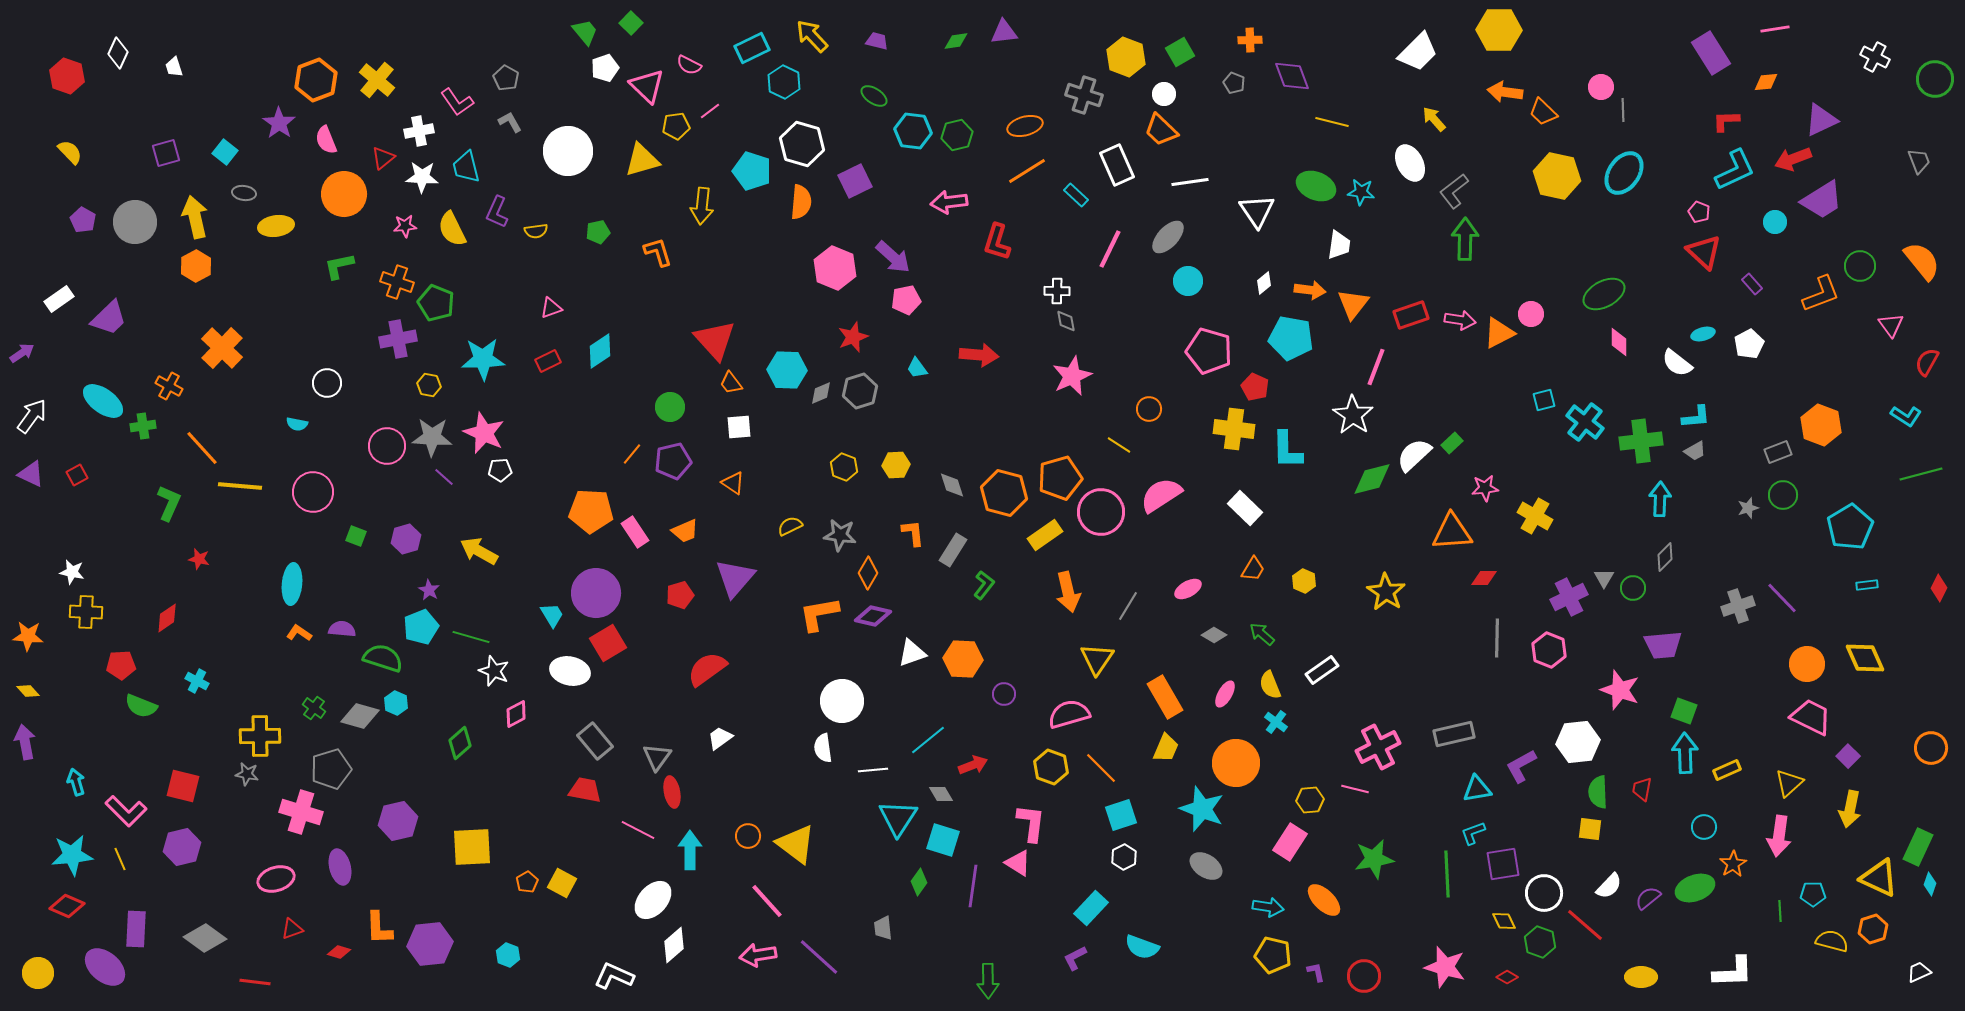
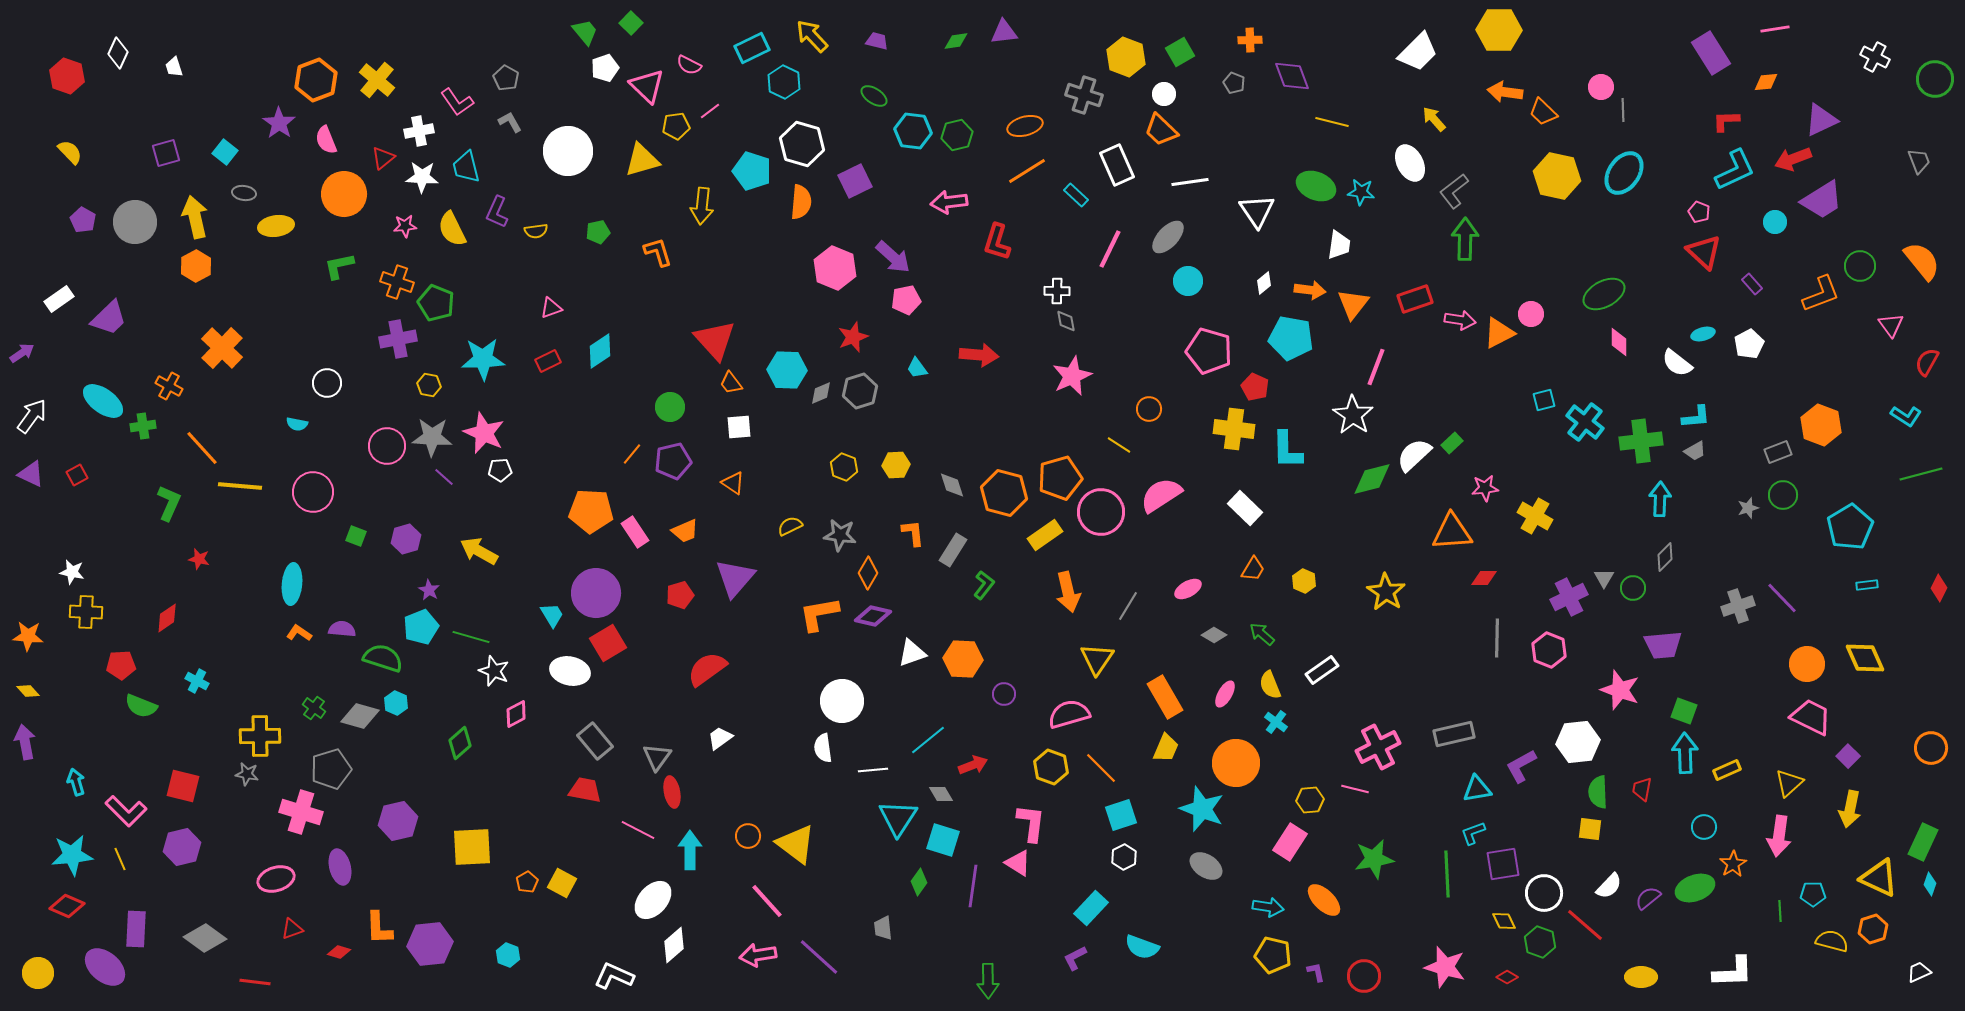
red rectangle at (1411, 315): moved 4 px right, 16 px up
green rectangle at (1918, 847): moved 5 px right, 5 px up
